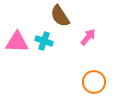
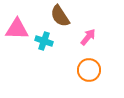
pink triangle: moved 13 px up
orange circle: moved 5 px left, 12 px up
